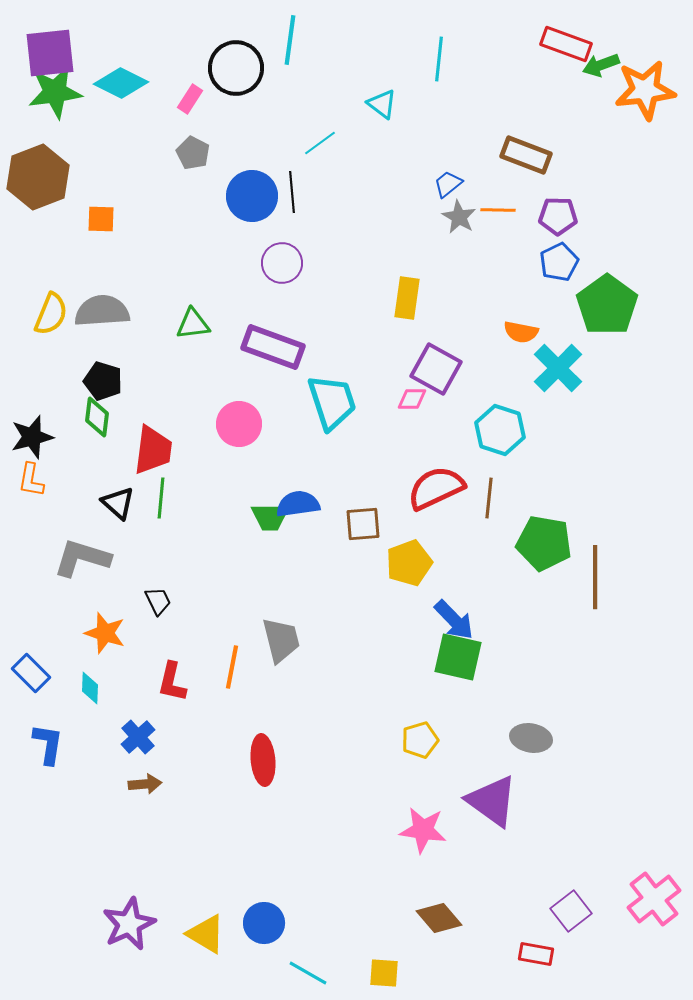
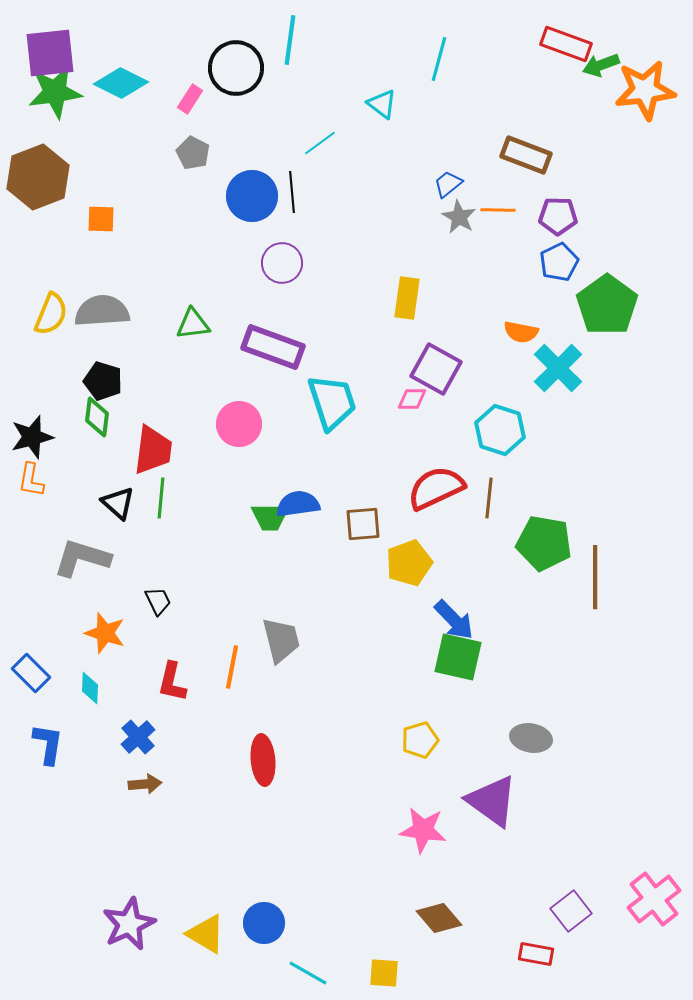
cyan line at (439, 59): rotated 9 degrees clockwise
